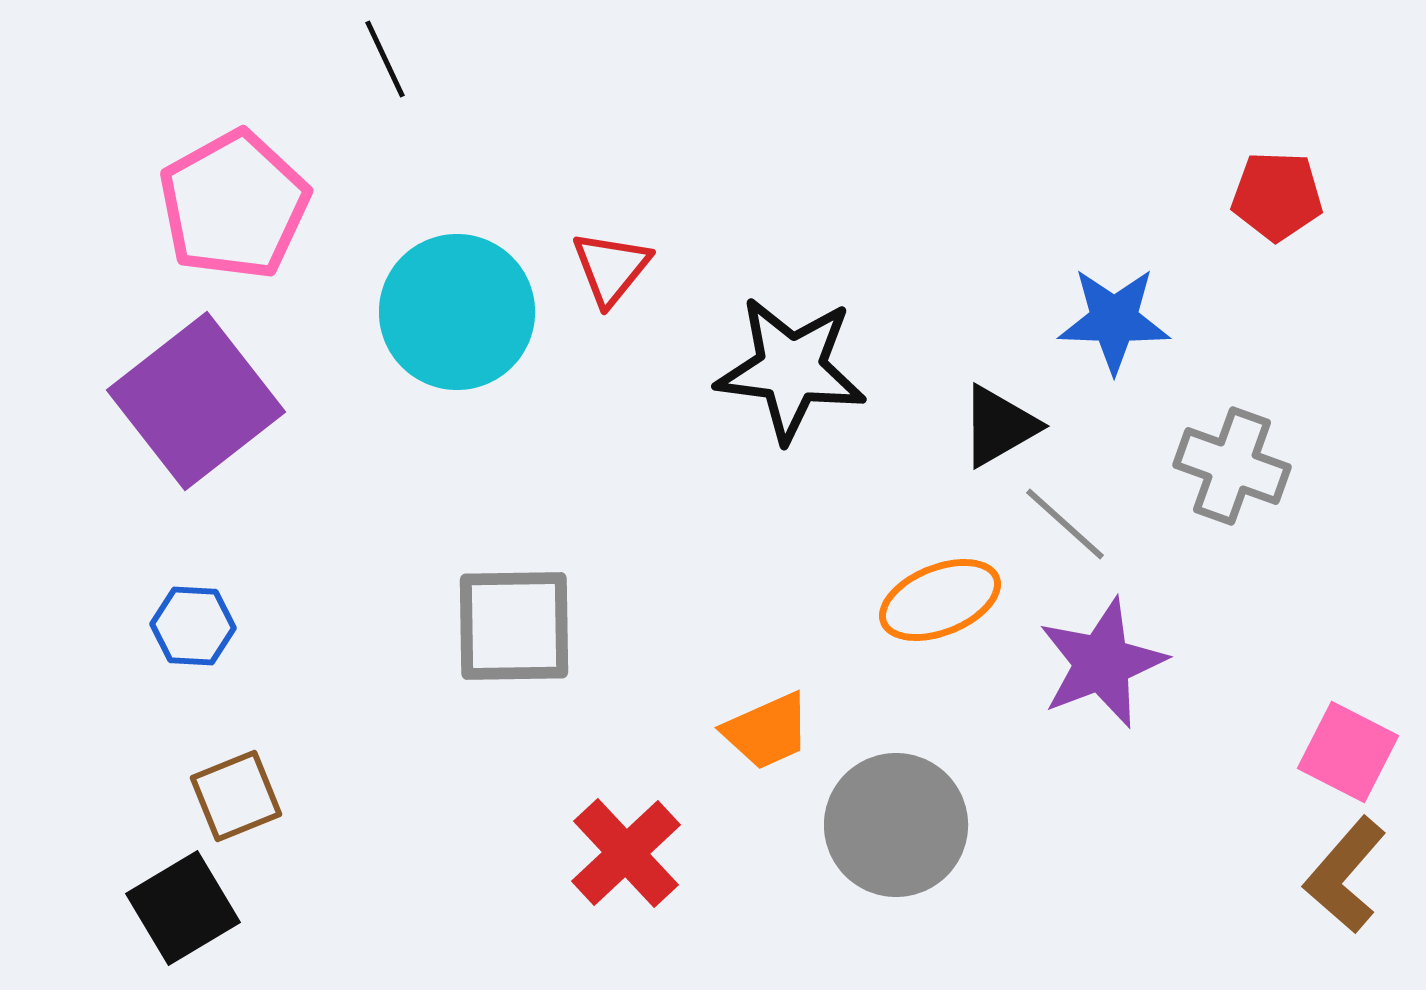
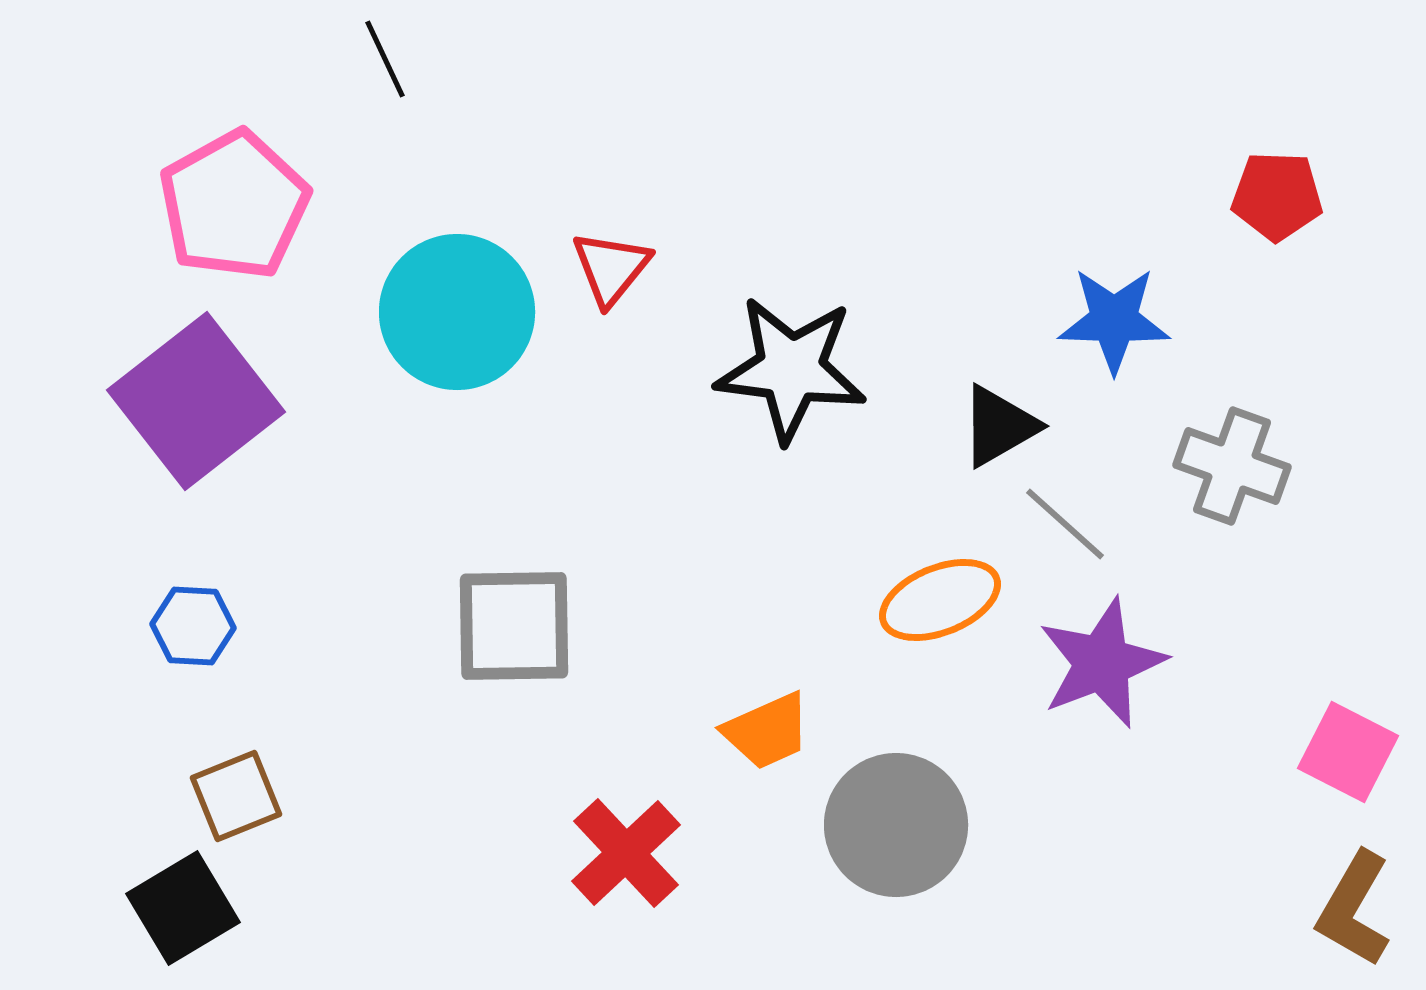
brown L-shape: moved 9 px right, 34 px down; rotated 11 degrees counterclockwise
